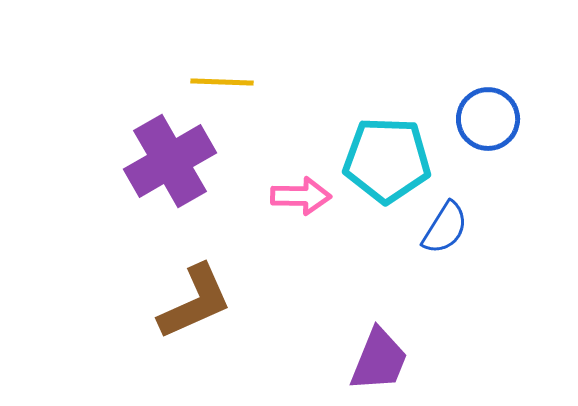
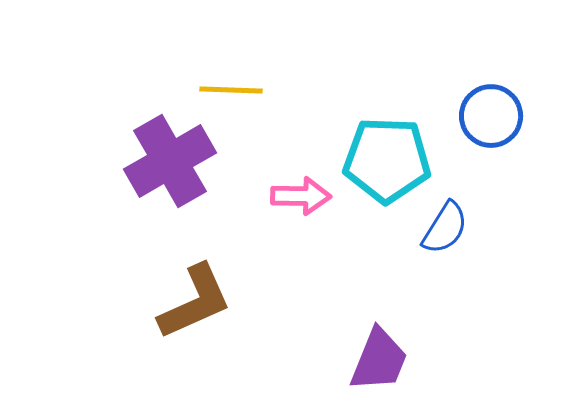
yellow line: moved 9 px right, 8 px down
blue circle: moved 3 px right, 3 px up
